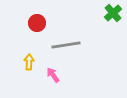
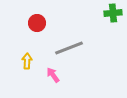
green cross: rotated 36 degrees clockwise
gray line: moved 3 px right, 3 px down; rotated 12 degrees counterclockwise
yellow arrow: moved 2 px left, 1 px up
